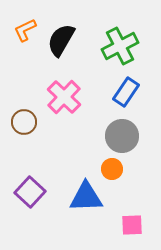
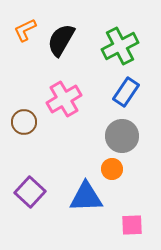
pink cross: moved 2 px down; rotated 16 degrees clockwise
